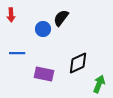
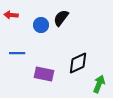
red arrow: rotated 96 degrees clockwise
blue circle: moved 2 px left, 4 px up
